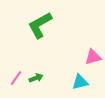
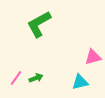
green L-shape: moved 1 px left, 1 px up
